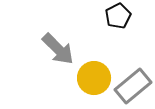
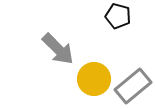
black pentagon: rotated 30 degrees counterclockwise
yellow circle: moved 1 px down
